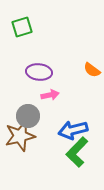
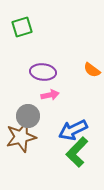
purple ellipse: moved 4 px right
blue arrow: rotated 12 degrees counterclockwise
brown star: moved 1 px right, 1 px down
